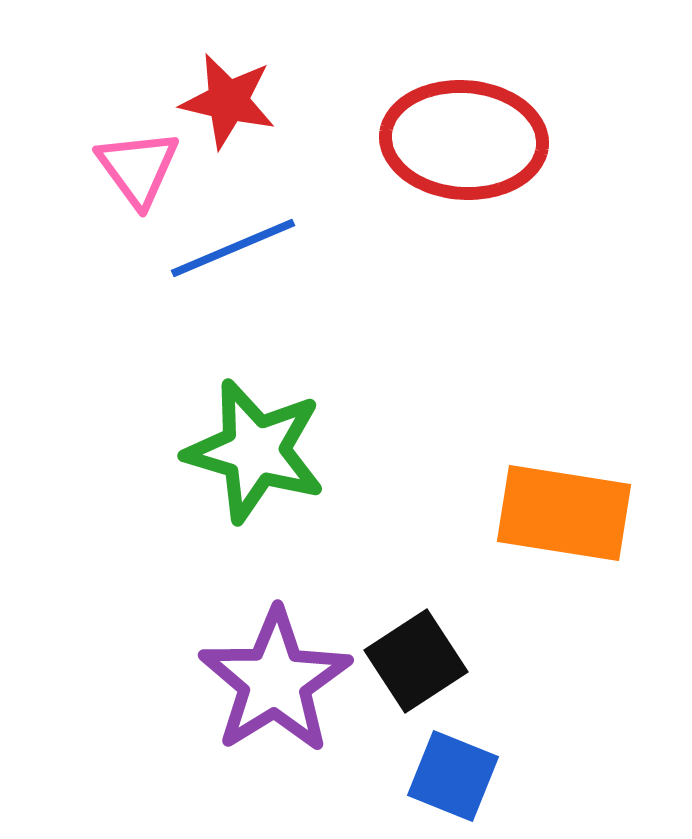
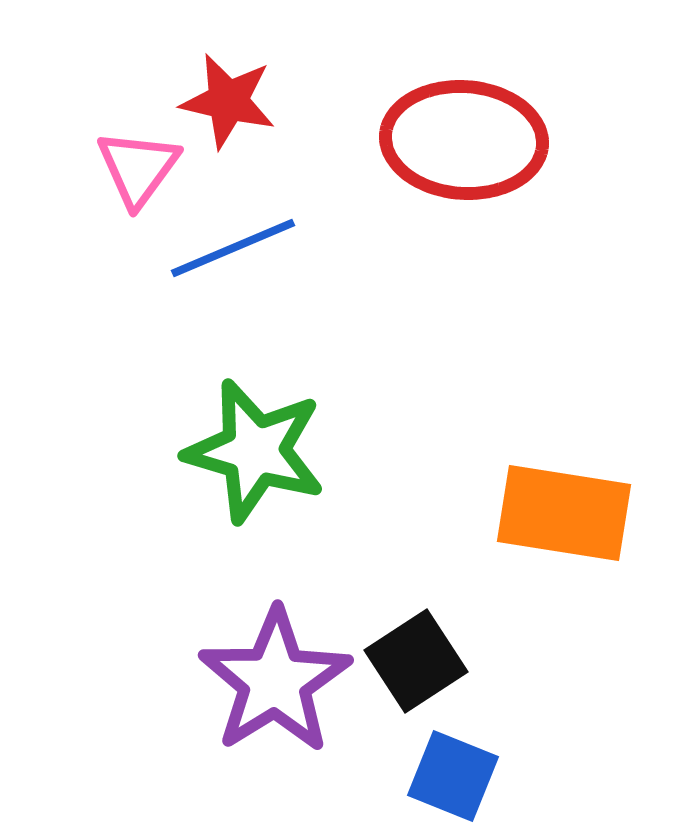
pink triangle: rotated 12 degrees clockwise
